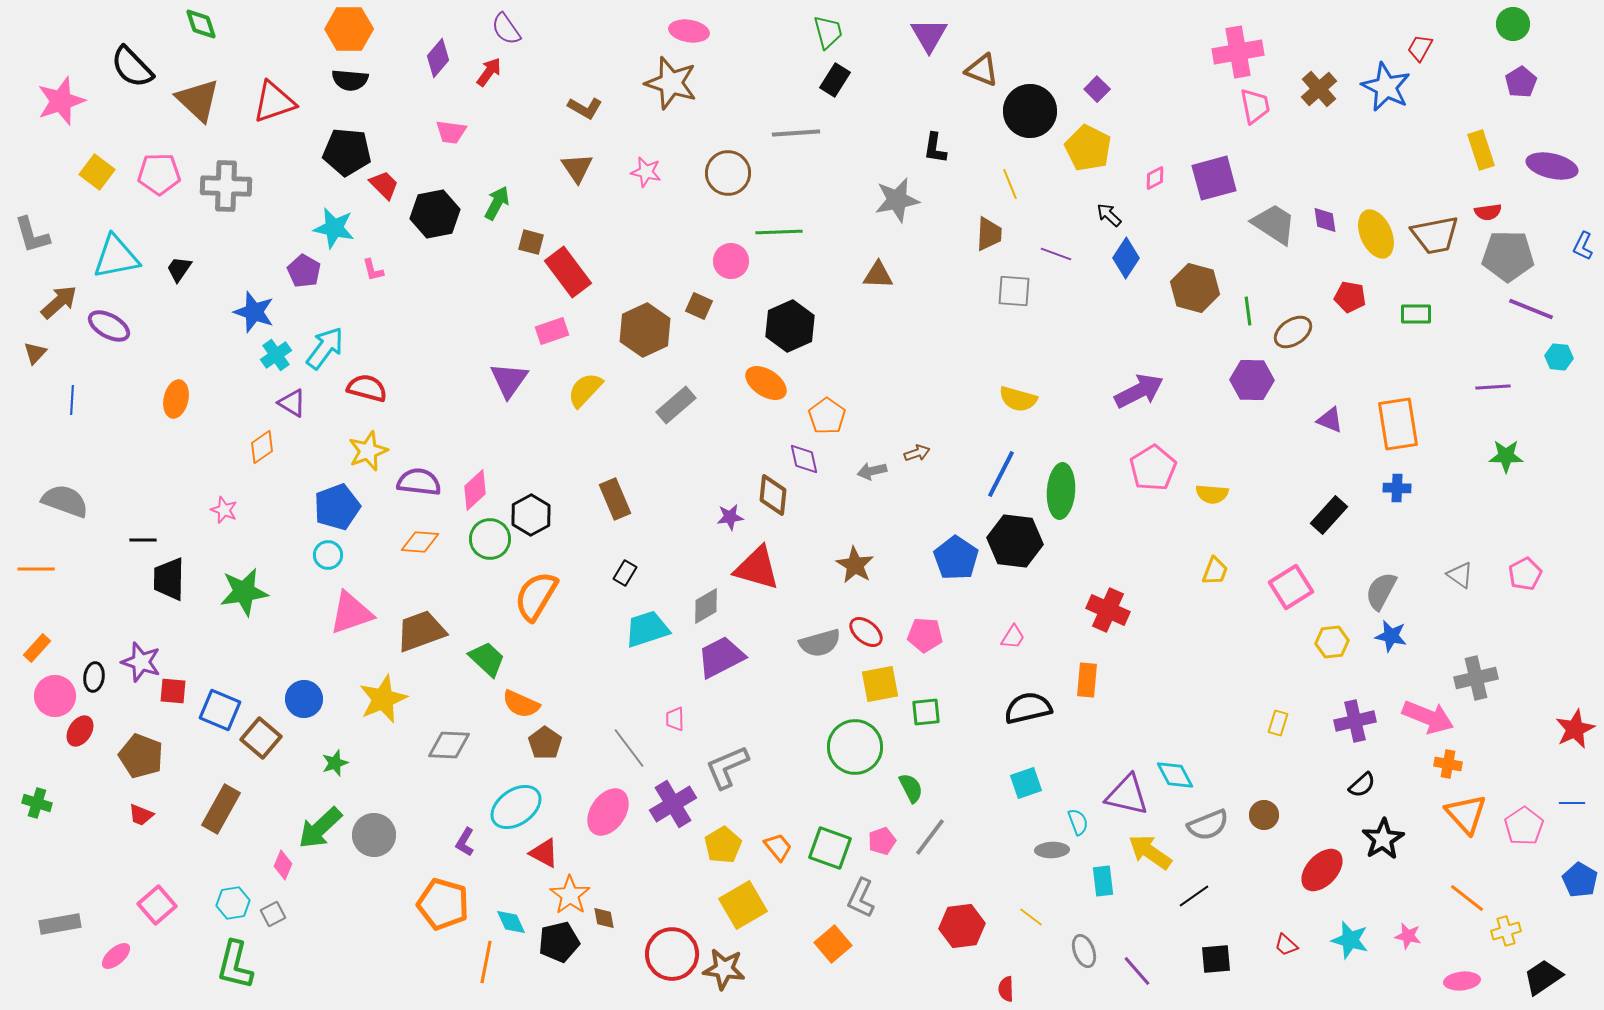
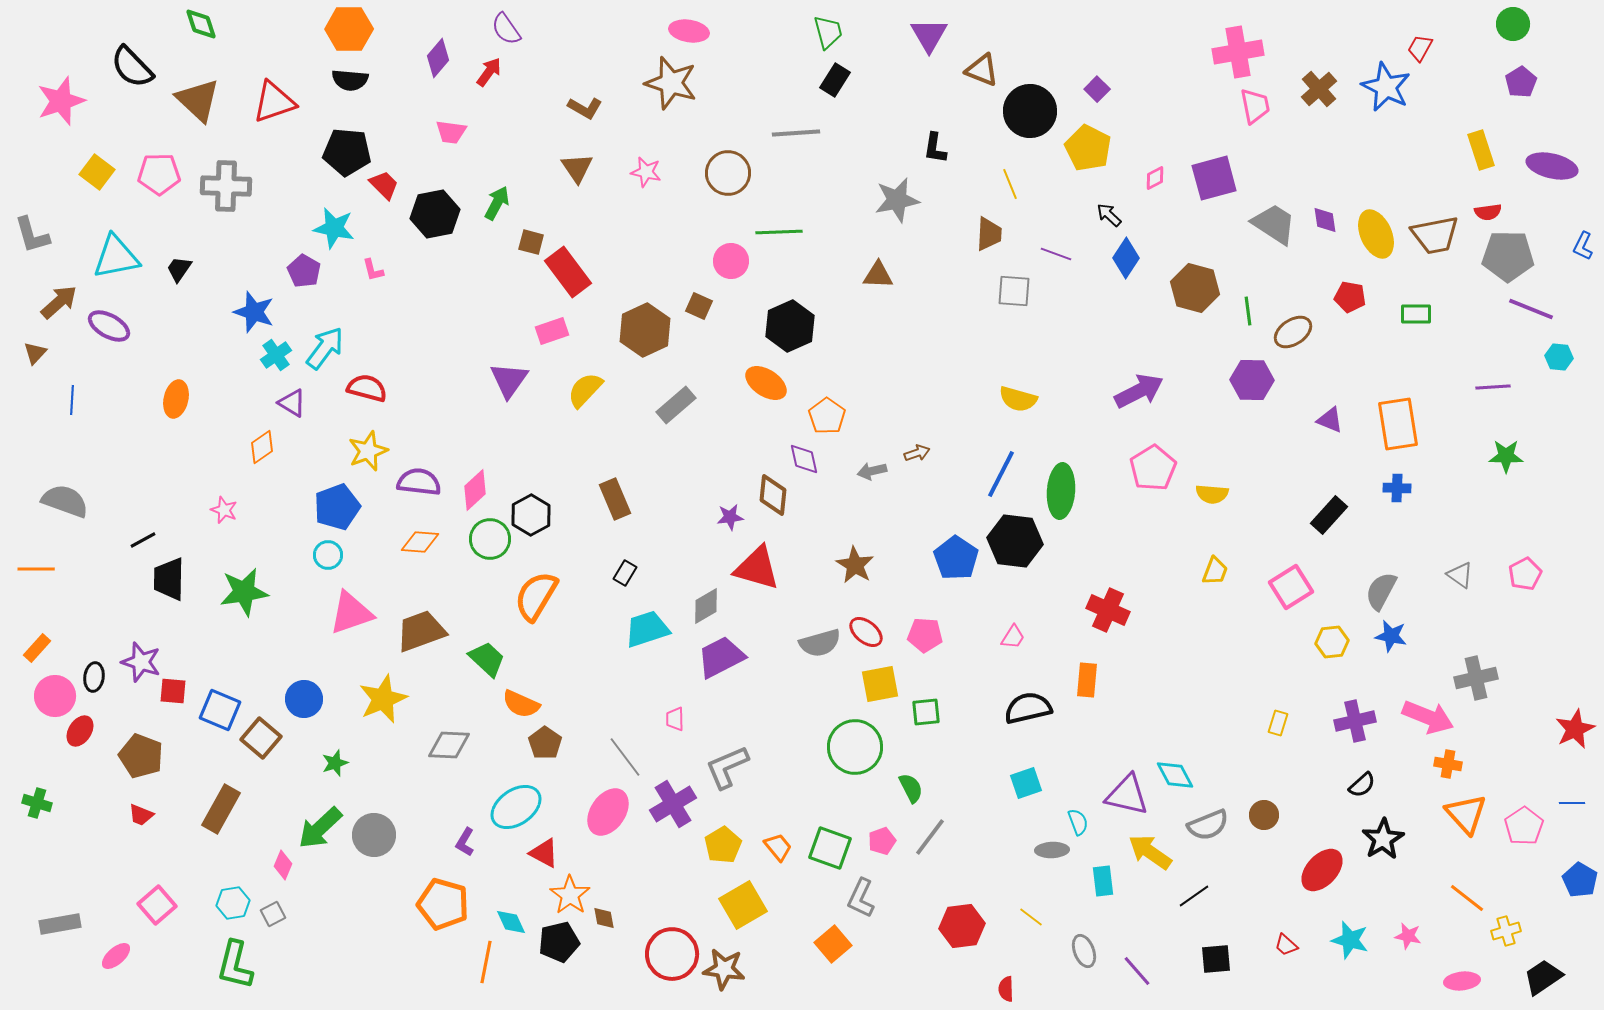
black line at (143, 540): rotated 28 degrees counterclockwise
gray line at (629, 748): moved 4 px left, 9 px down
